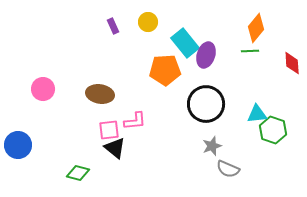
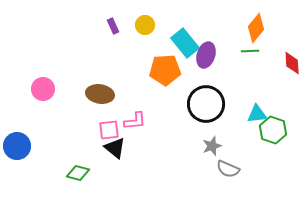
yellow circle: moved 3 px left, 3 px down
blue circle: moved 1 px left, 1 px down
